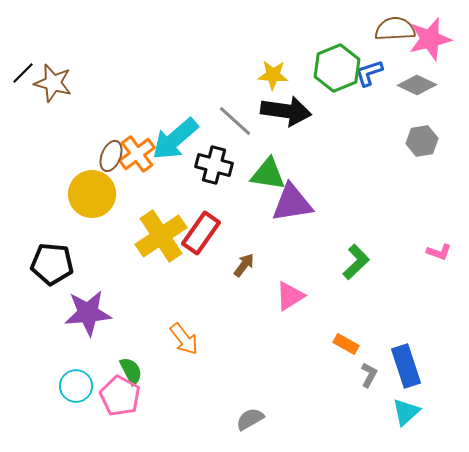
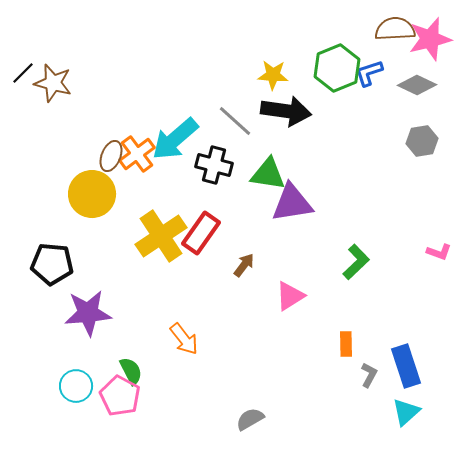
orange rectangle: rotated 60 degrees clockwise
